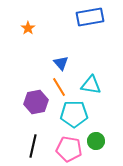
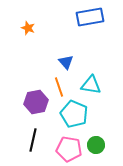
orange star: rotated 16 degrees counterclockwise
blue triangle: moved 5 px right, 1 px up
orange line: rotated 12 degrees clockwise
cyan pentagon: rotated 24 degrees clockwise
green circle: moved 4 px down
black line: moved 6 px up
